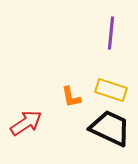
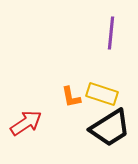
yellow rectangle: moved 9 px left, 4 px down
black trapezoid: rotated 123 degrees clockwise
